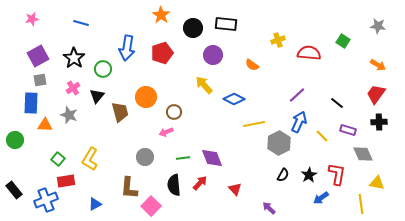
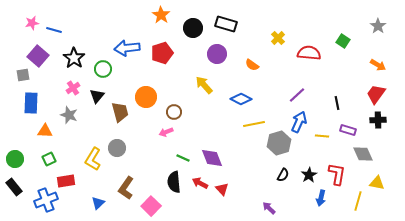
pink star at (32, 19): moved 4 px down
blue line at (81, 23): moved 27 px left, 7 px down
black rectangle at (226, 24): rotated 10 degrees clockwise
gray star at (378, 26): rotated 28 degrees clockwise
yellow cross at (278, 40): moved 2 px up; rotated 24 degrees counterclockwise
blue arrow at (127, 48): rotated 75 degrees clockwise
purple circle at (213, 55): moved 4 px right, 1 px up
purple square at (38, 56): rotated 20 degrees counterclockwise
gray square at (40, 80): moved 17 px left, 5 px up
blue diamond at (234, 99): moved 7 px right
black line at (337, 103): rotated 40 degrees clockwise
black cross at (379, 122): moved 1 px left, 2 px up
orange triangle at (45, 125): moved 6 px down
yellow line at (322, 136): rotated 40 degrees counterclockwise
green circle at (15, 140): moved 19 px down
gray hexagon at (279, 143): rotated 10 degrees clockwise
gray circle at (145, 157): moved 28 px left, 9 px up
green line at (183, 158): rotated 32 degrees clockwise
green square at (58, 159): moved 9 px left; rotated 24 degrees clockwise
yellow L-shape at (90, 159): moved 3 px right
red arrow at (200, 183): rotated 105 degrees counterclockwise
black semicircle at (174, 185): moved 3 px up
brown L-shape at (129, 188): moved 3 px left; rotated 30 degrees clockwise
red triangle at (235, 189): moved 13 px left
black rectangle at (14, 190): moved 3 px up
blue arrow at (321, 198): rotated 42 degrees counterclockwise
blue triangle at (95, 204): moved 3 px right, 1 px up; rotated 16 degrees counterclockwise
yellow line at (361, 204): moved 3 px left, 3 px up; rotated 24 degrees clockwise
